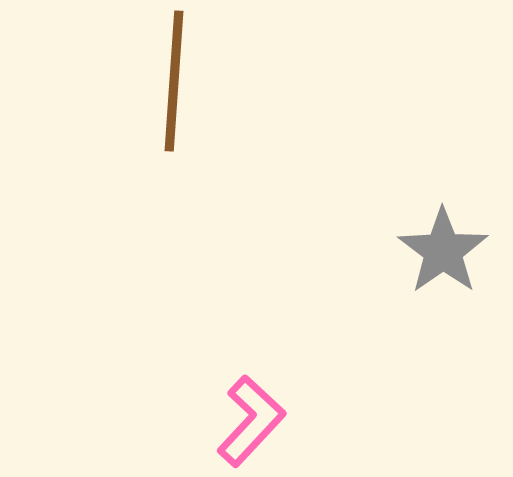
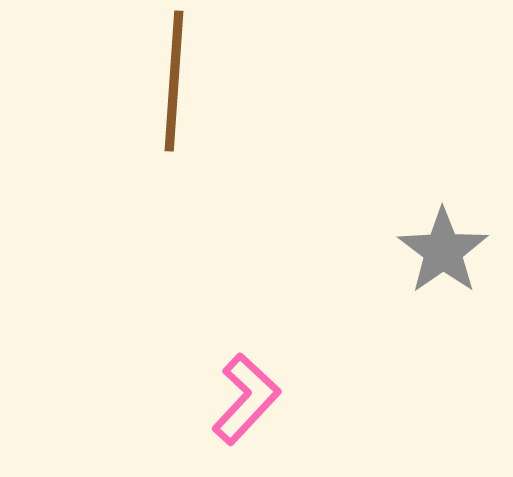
pink L-shape: moved 5 px left, 22 px up
